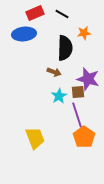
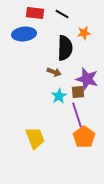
red rectangle: rotated 30 degrees clockwise
purple star: moved 1 px left
